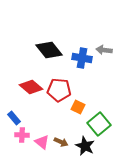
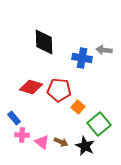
black diamond: moved 5 px left, 8 px up; rotated 36 degrees clockwise
red diamond: rotated 25 degrees counterclockwise
orange square: rotated 16 degrees clockwise
